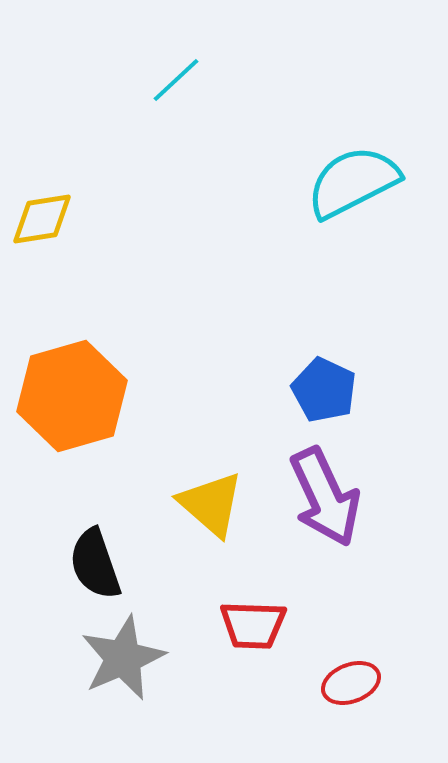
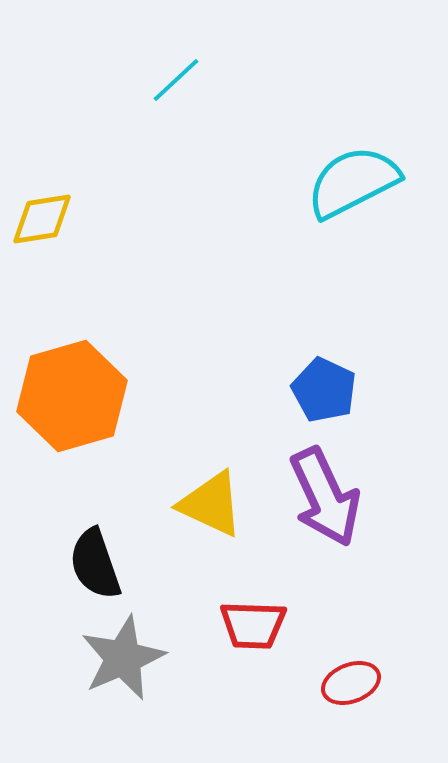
yellow triangle: rotated 16 degrees counterclockwise
